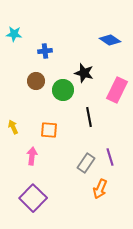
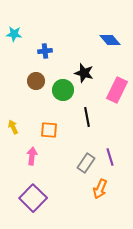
blue diamond: rotated 15 degrees clockwise
black line: moved 2 px left
